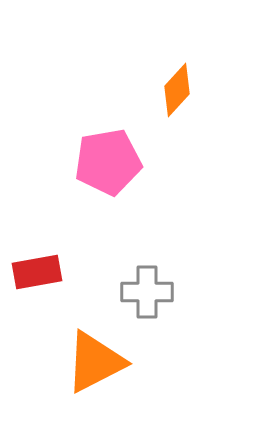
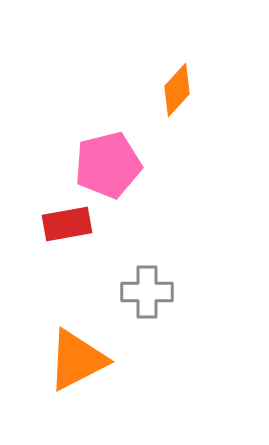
pink pentagon: moved 3 px down; rotated 4 degrees counterclockwise
red rectangle: moved 30 px right, 48 px up
orange triangle: moved 18 px left, 2 px up
